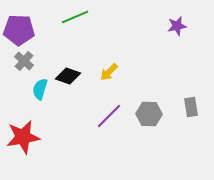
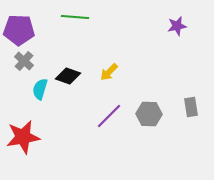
green line: rotated 28 degrees clockwise
